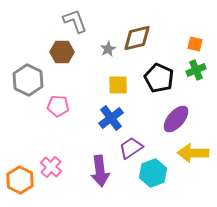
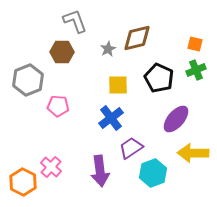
gray hexagon: rotated 12 degrees clockwise
orange hexagon: moved 3 px right, 2 px down
